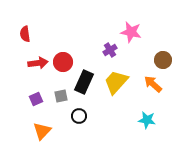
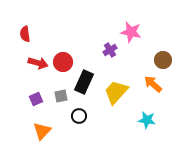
red arrow: rotated 24 degrees clockwise
yellow trapezoid: moved 10 px down
